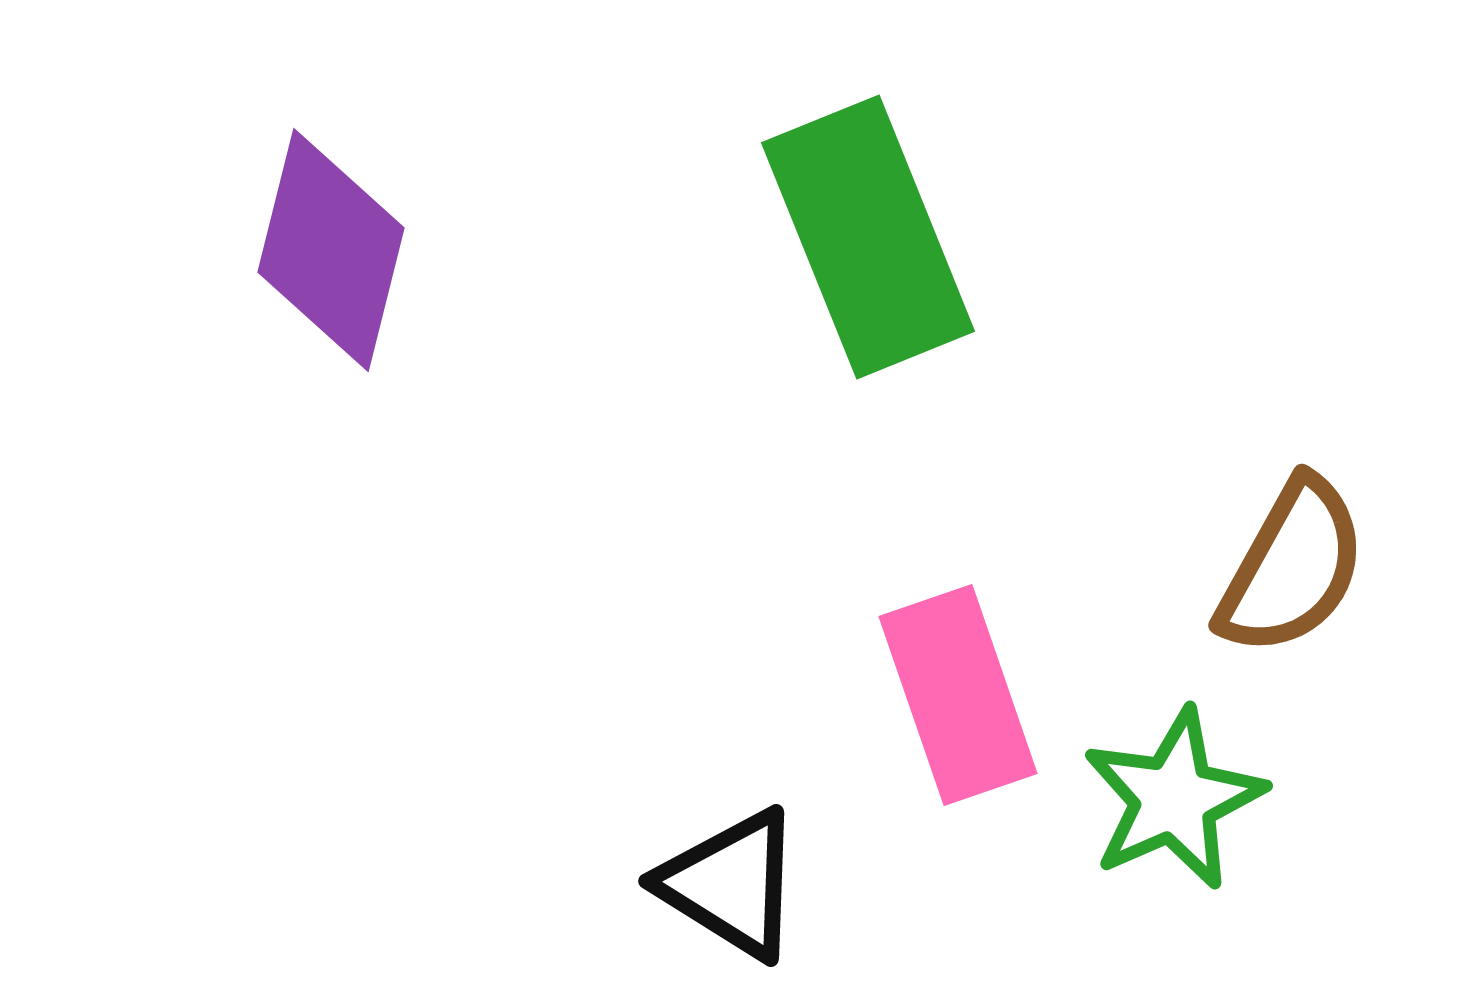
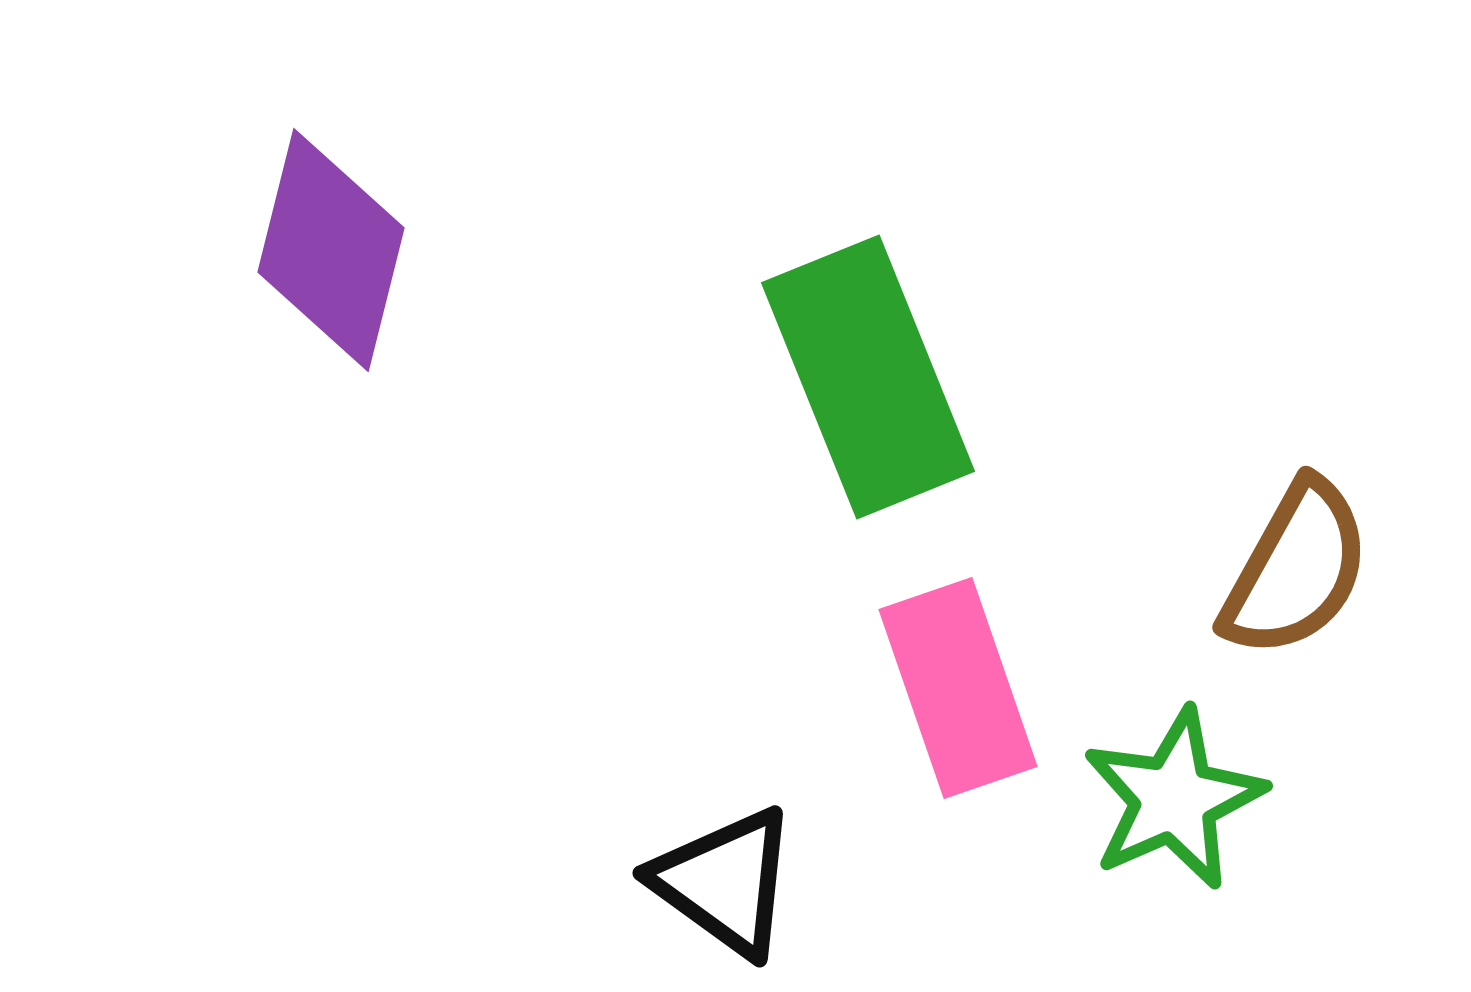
green rectangle: moved 140 px down
brown semicircle: moved 4 px right, 2 px down
pink rectangle: moved 7 px up
black triangle: moved 6 px left, 2 px up; rotated 4 degrees clockwise
